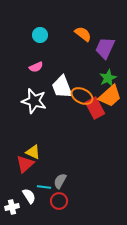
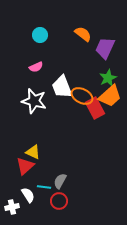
red triangle: moved 2 px down
white semicircle: moved 1 px left, 1 px up
